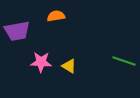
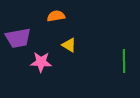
purple trapezoid: moved 1 px right, 7 px down
green line: rotated 70 degrees clockwise
yellow triangle: moved 21 px up
